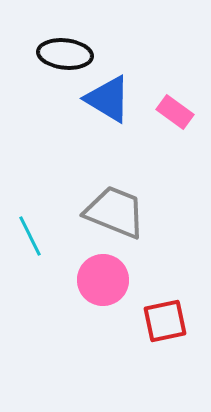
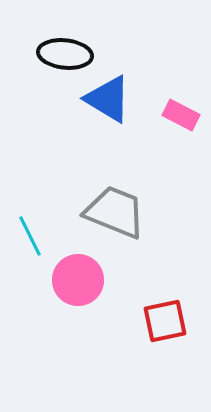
pink rectangle: moved 6 px right, 3 px down; rotated 9 degrees counterclockwise
pink circle: moved 25 px left
